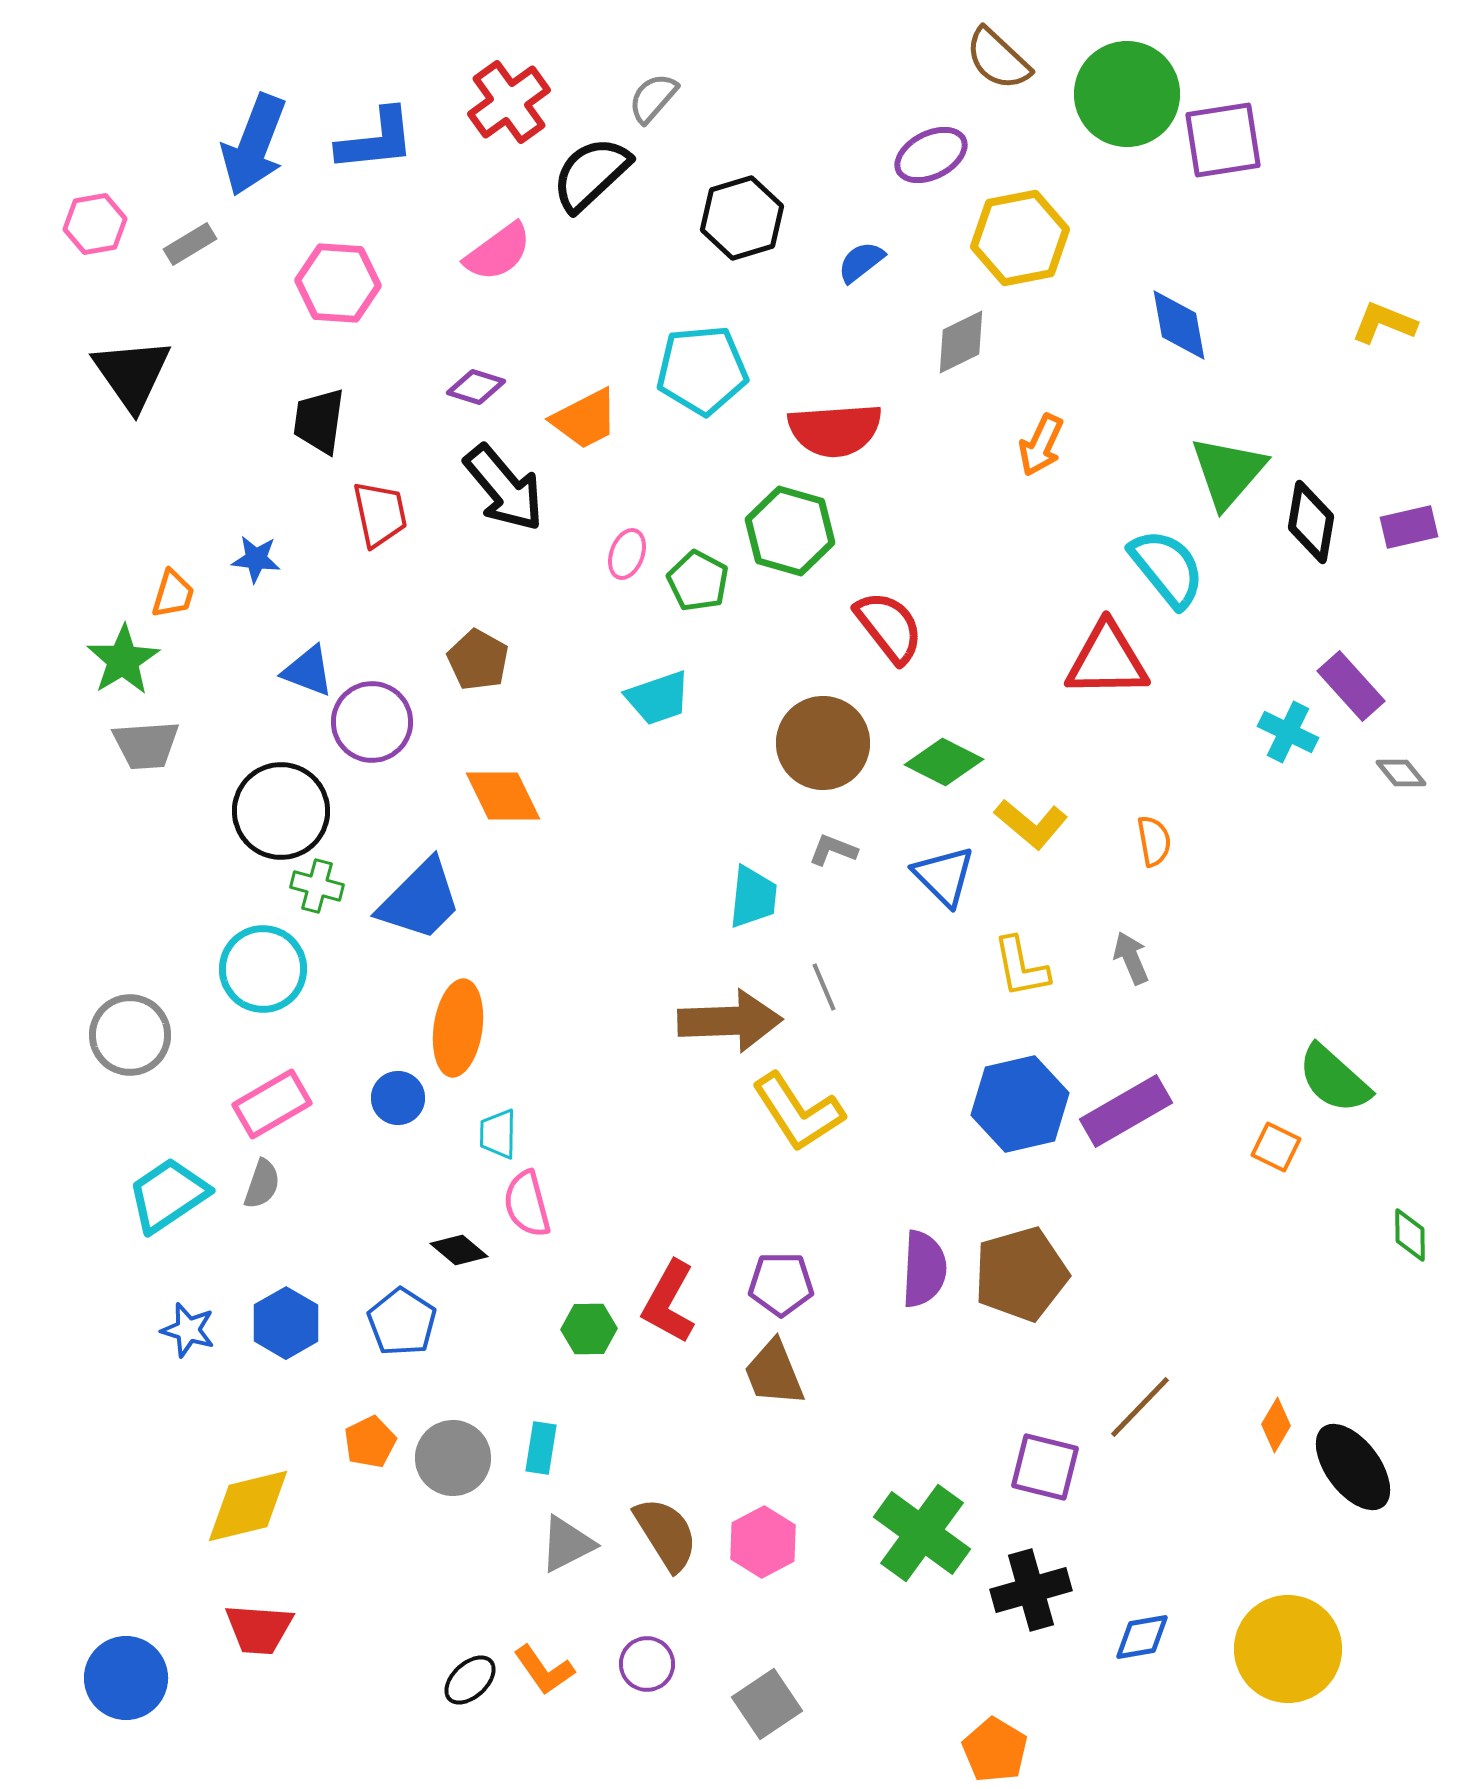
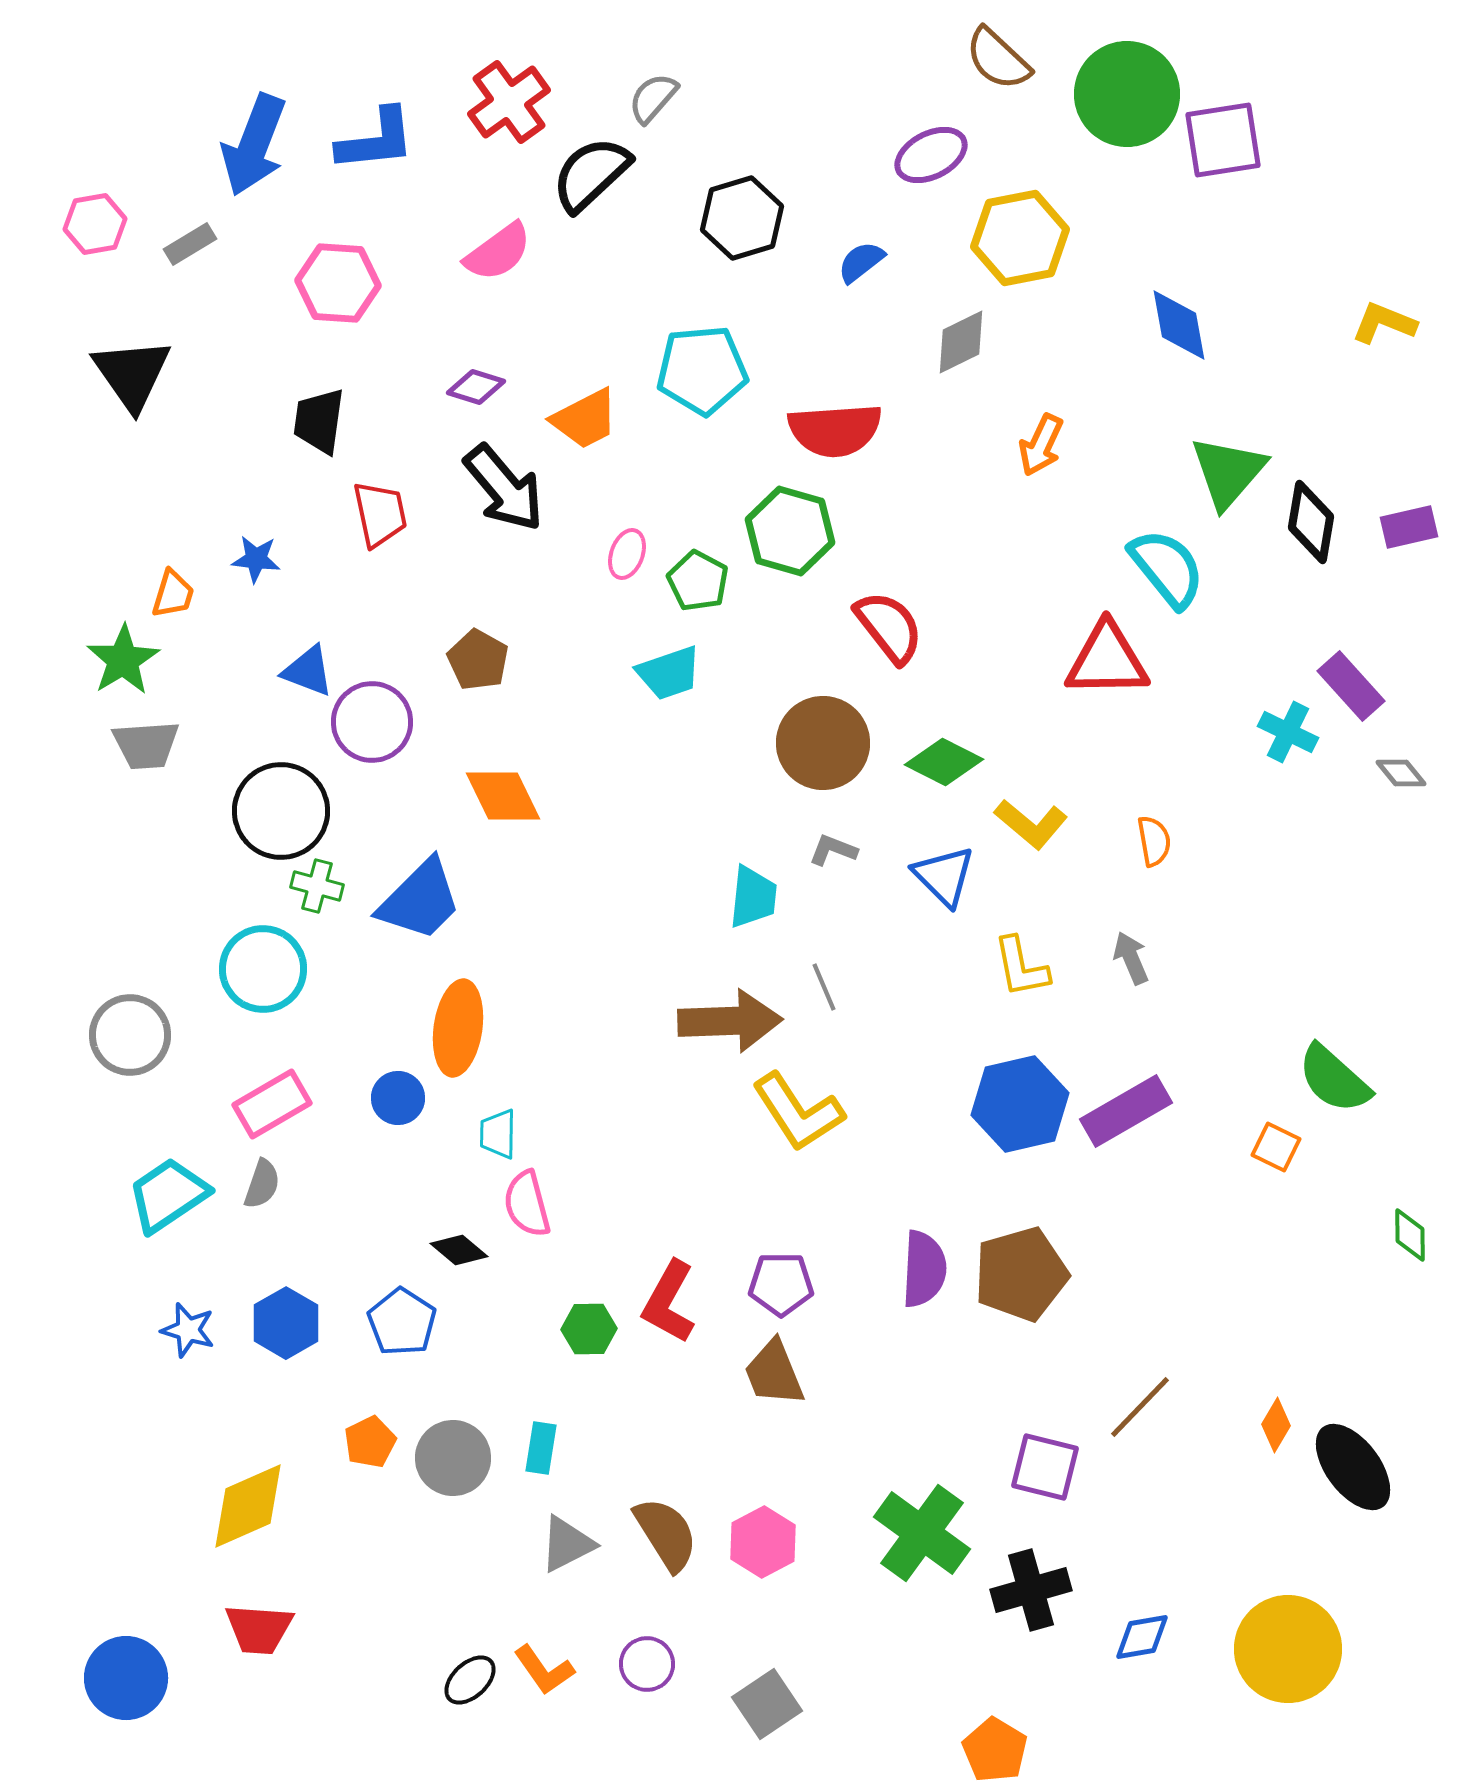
cyan trapezoid at (658, 698): moved 11 px right, 25 px up
yellow diamond at (248, 1506): rotated 10 degrees counterclockwise
